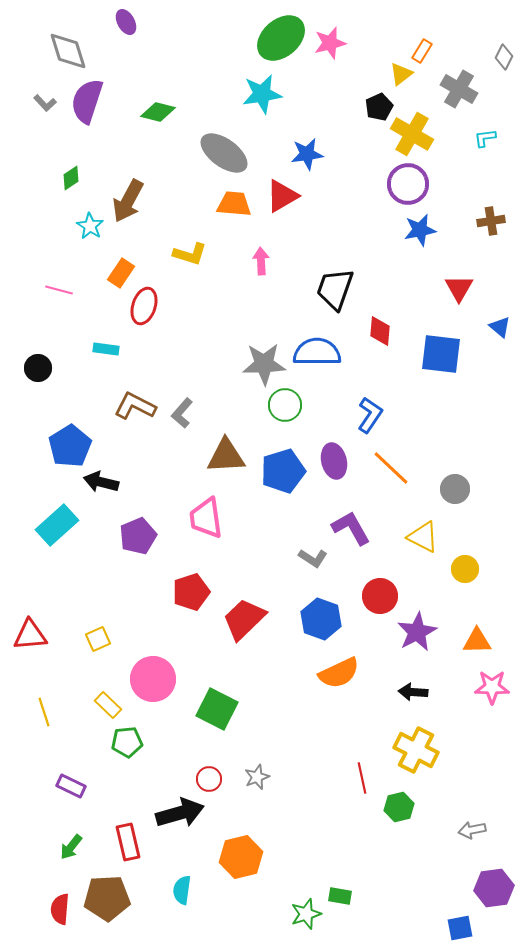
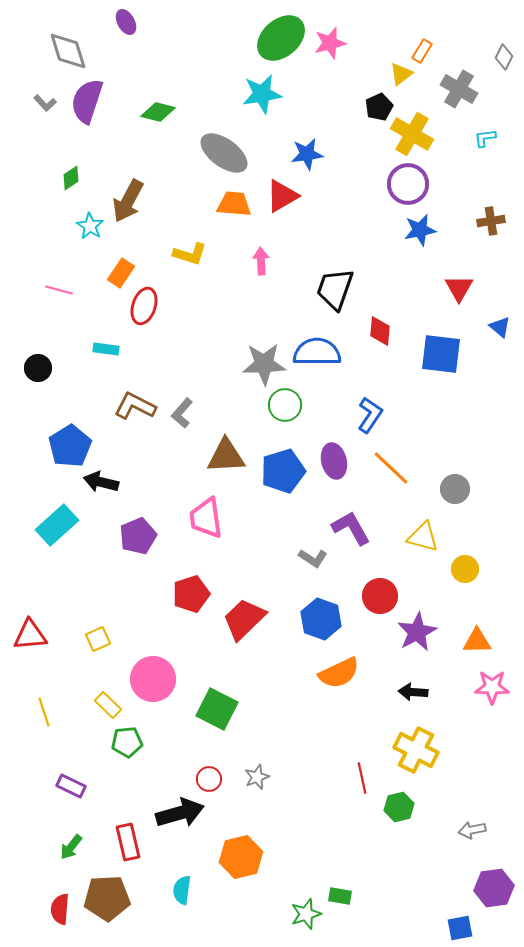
yellow triangle at (423, 537): rotated 12 degrees counterclockwise
red pentagon at (191, 592): moved 2 px down
